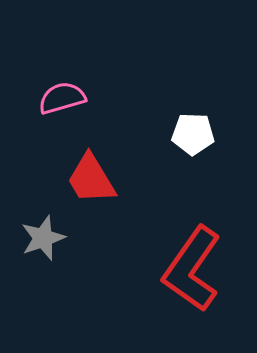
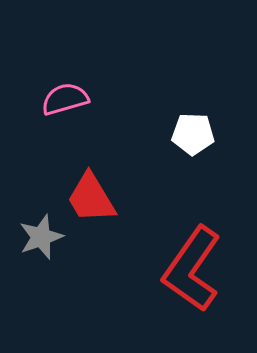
pink semicircle: moved 3 px right, 1 px down
red trapezoid: moved 19 px down
gray star: moved 2 px left, 1 px up
